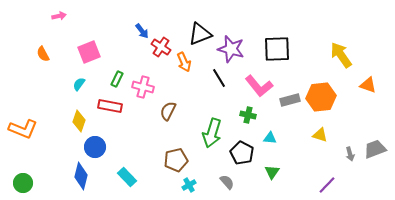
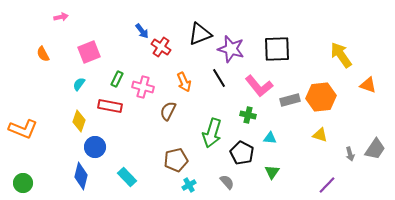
pink arrow: moved 2 px right, 1 px down
orange arrow: moved 20 px down
gray trapezoid: rotated 145 degrees clockwise
